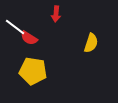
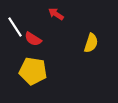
red arrow: rotated 119 degrees clockwise
white line: rotated 20 degrees clockwise
red semicircle: moved 4 px right, 1 px down
